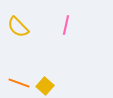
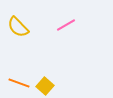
pink line: rotated 48 degrees clockwise
